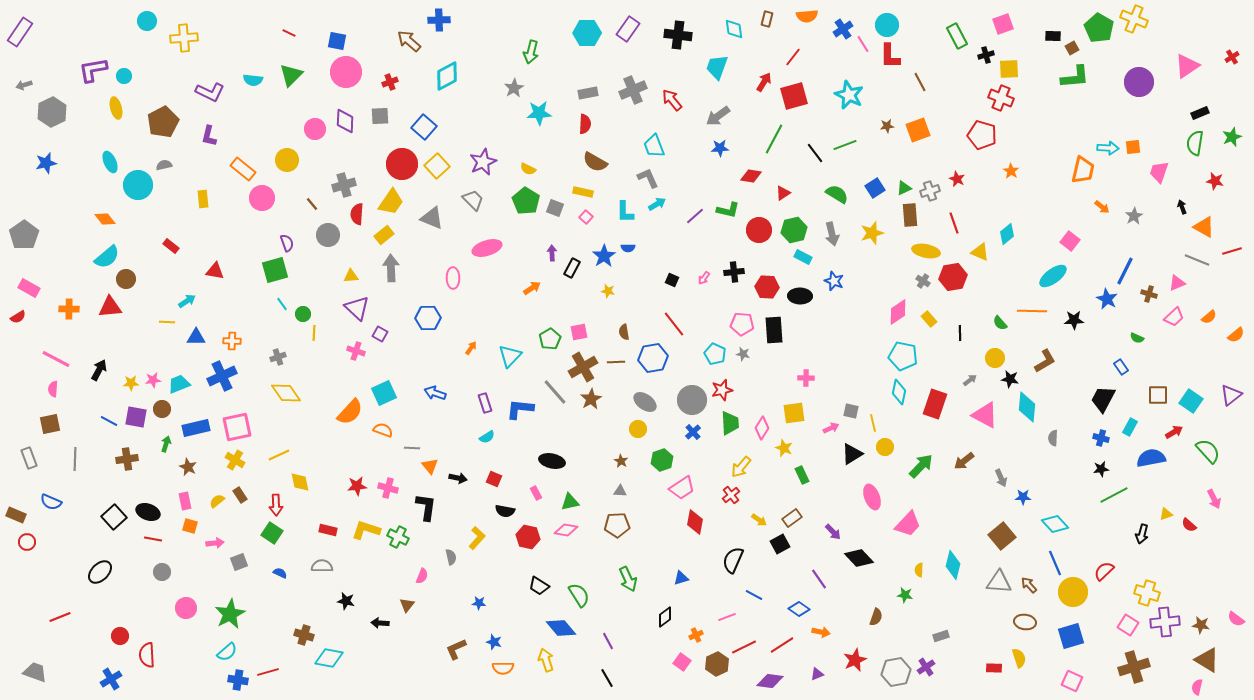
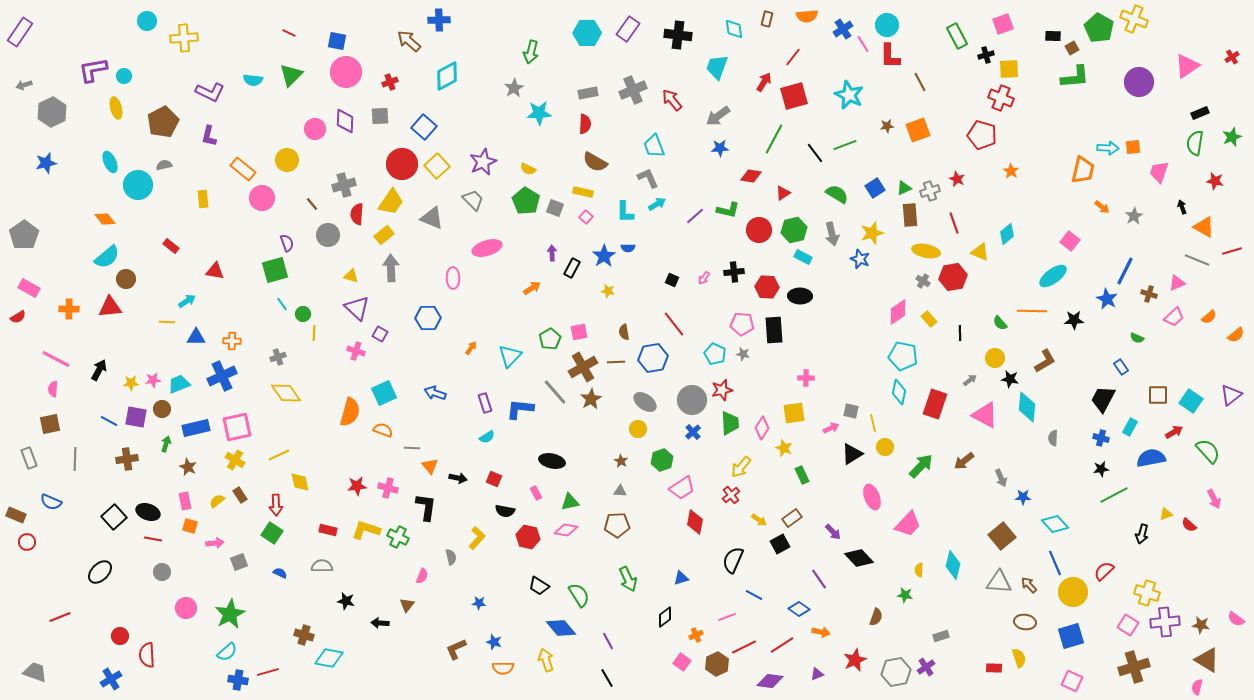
yellow triangle at (351, 276): rotated 21 degrees clockwise
blue star at (834, 281): moved 26 px right, 22 px up
orange semicircle at (350, 412): rotated 28 degrees counterclockwise
